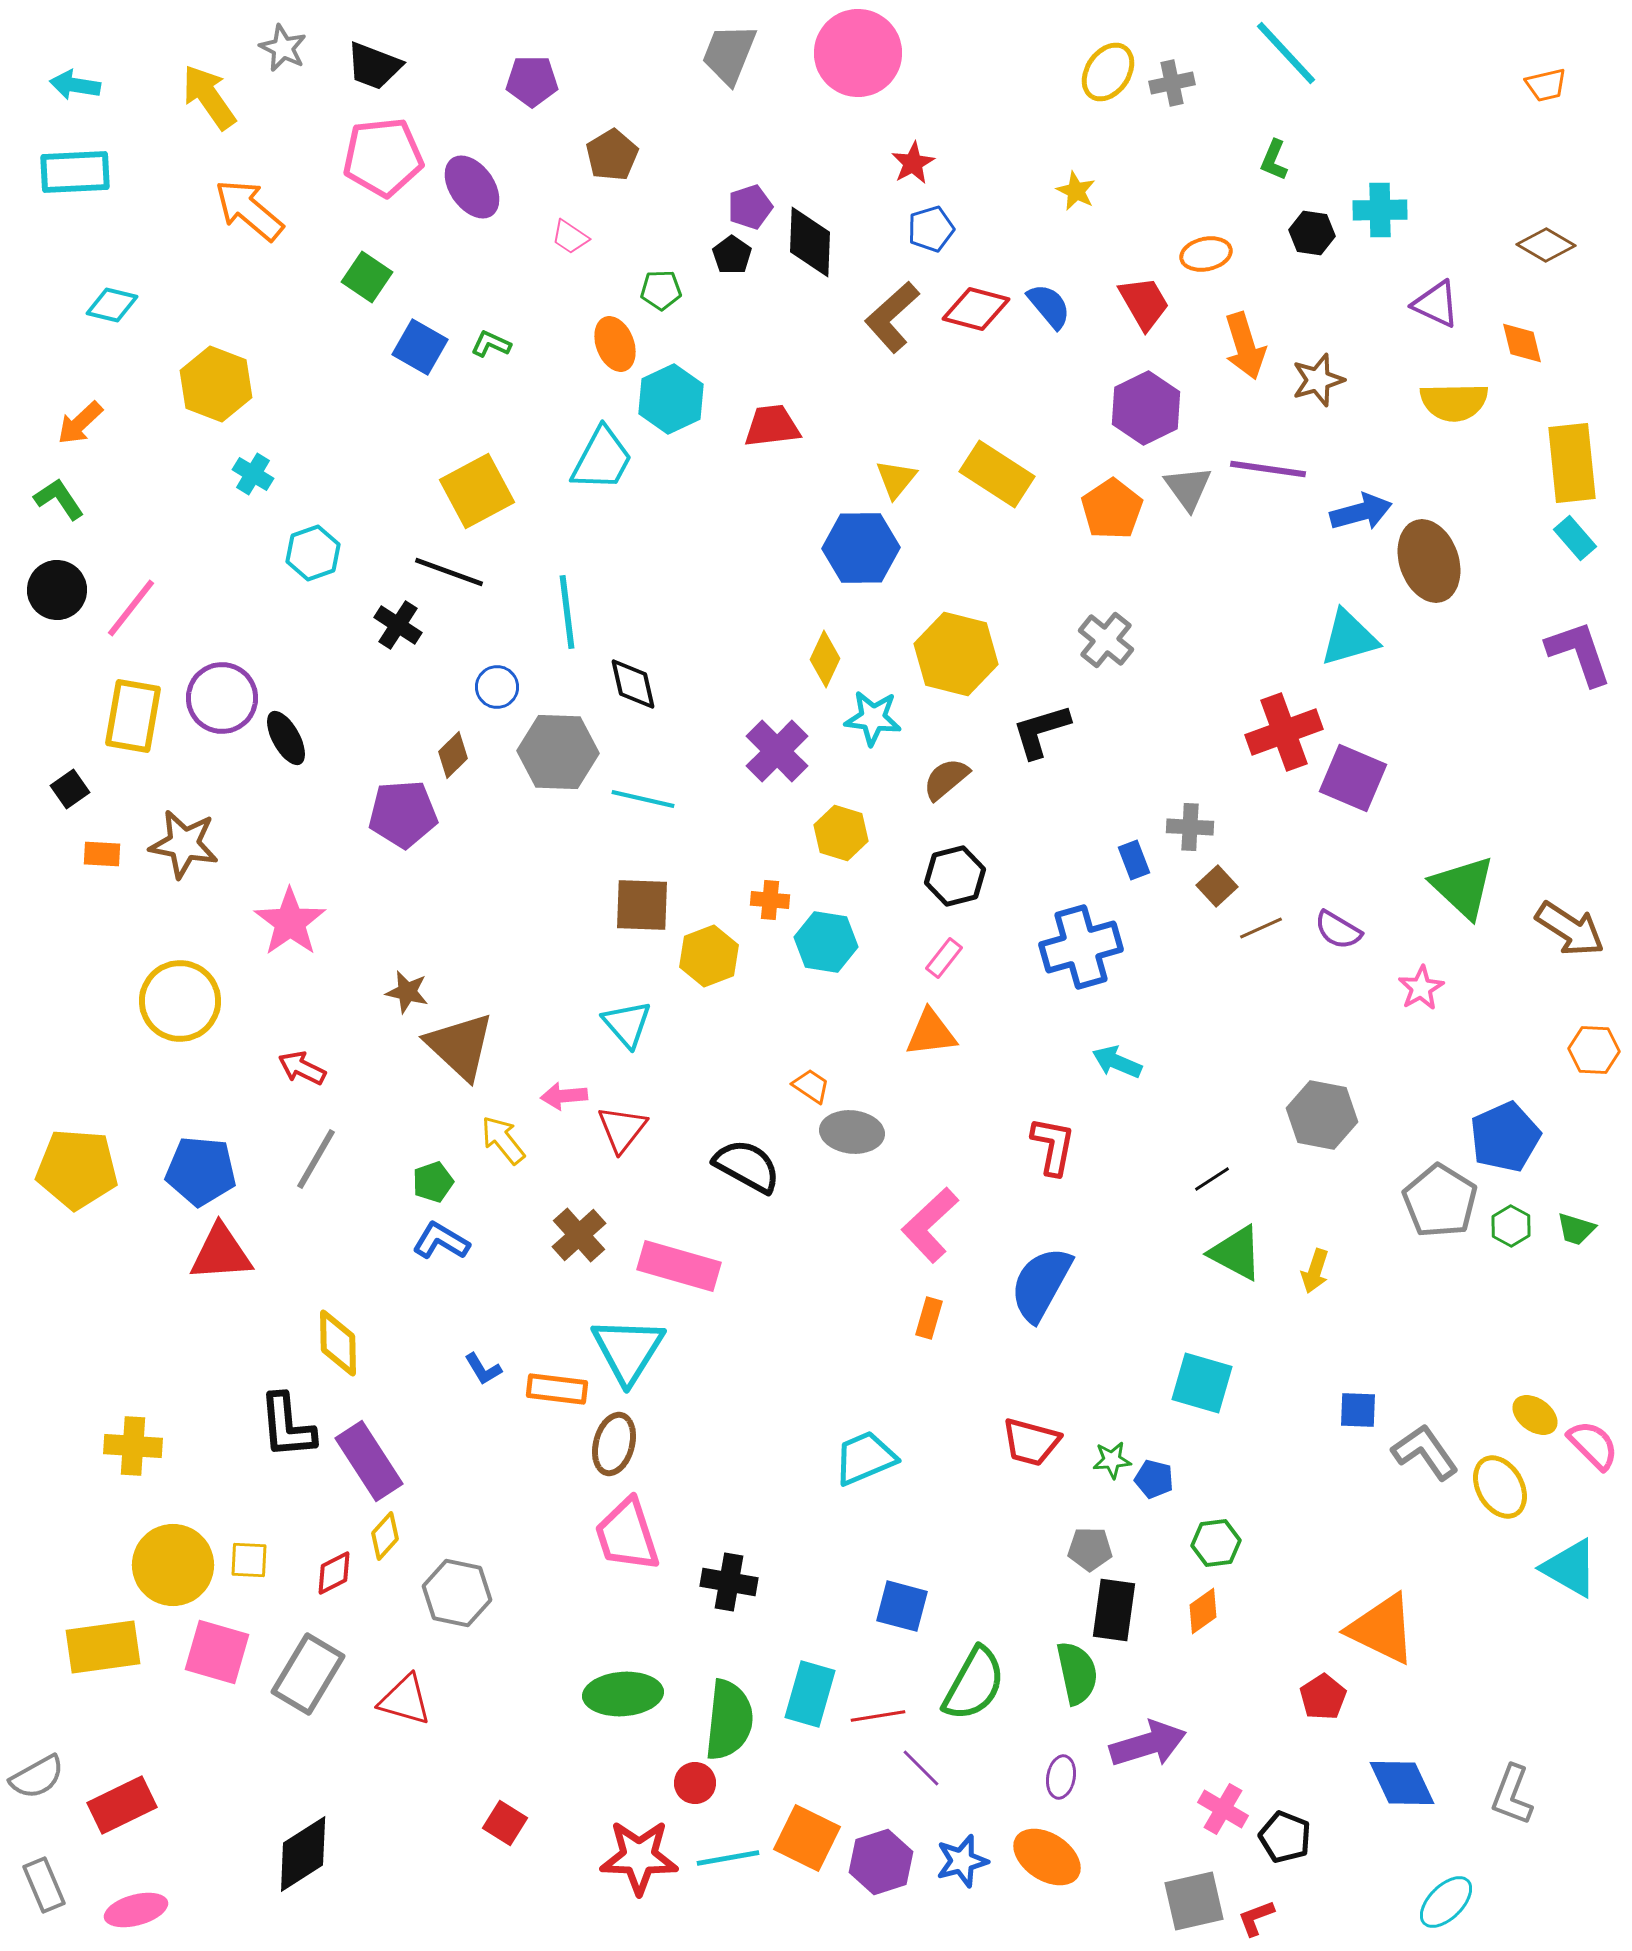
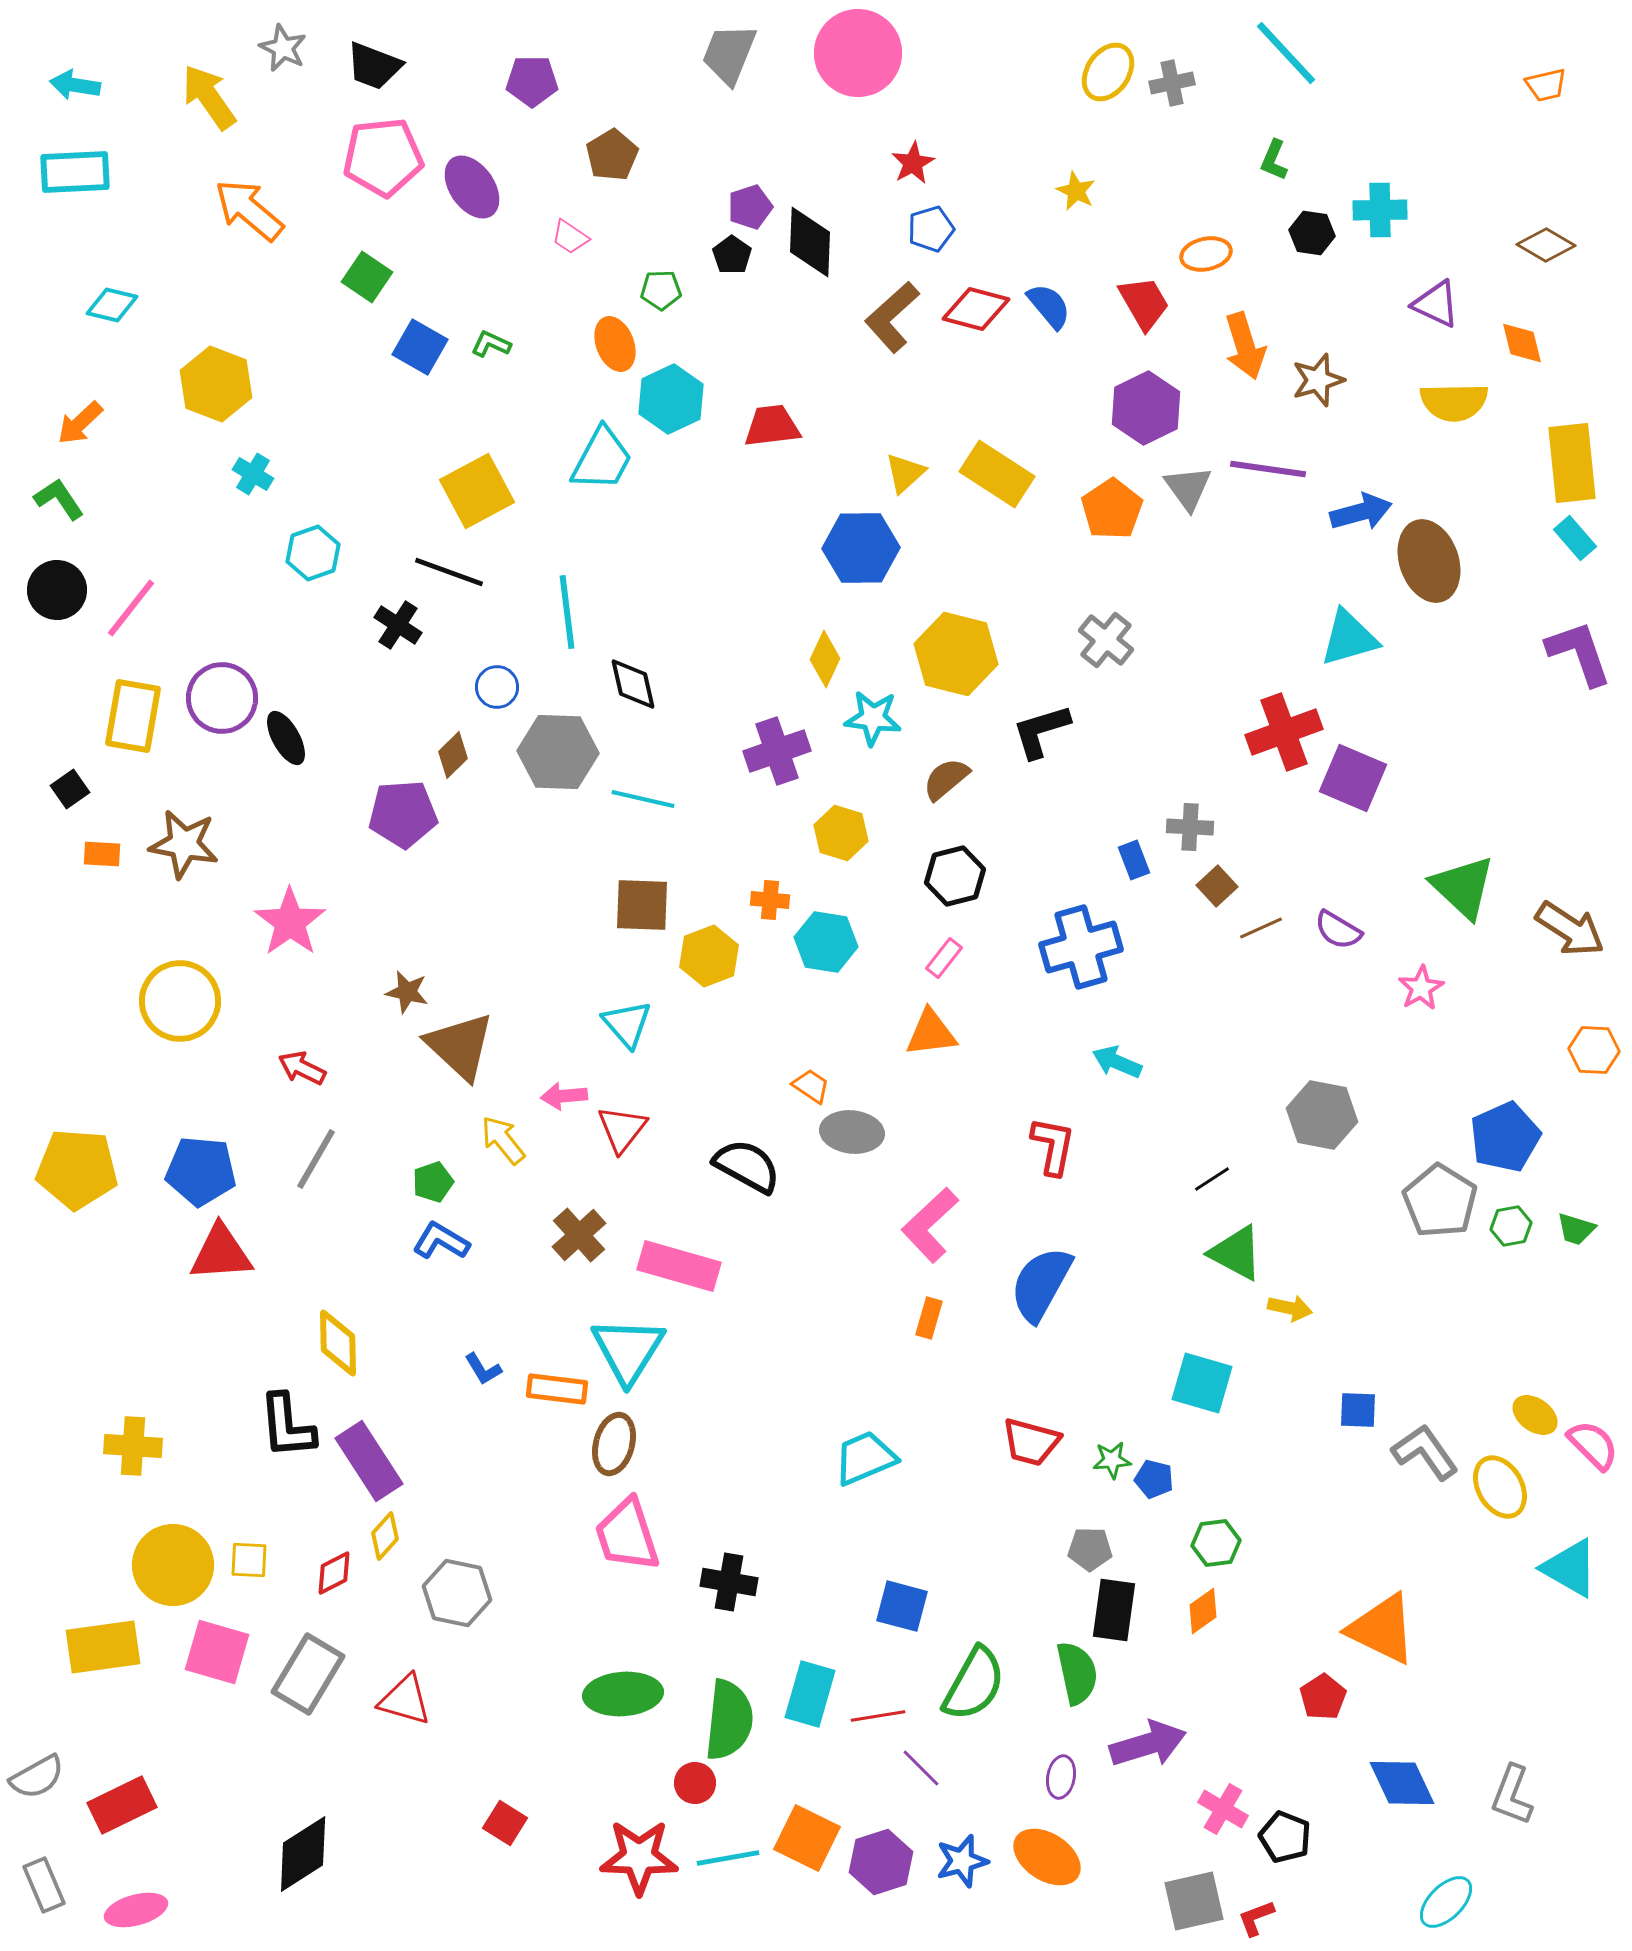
yellow triangle at (896, 479): moved 9 px right, 6 px up; rotated 9 degrees clockwise
purple cross at (777, 751): rotated 26 degrees clockwise
green hexagon at (1511, 1226): rotated 21 degrees clockwise
yellow arrow at (1315, 1271): moved 25 px left, 37 px down; rotated 96 degrees counterclockwise
